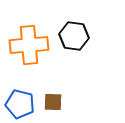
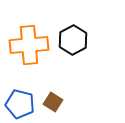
black hexagon: moved 1 px left, 4 px down; rotated 24 degrees clockwise
brown square: rotated 30 degrees clockwise
